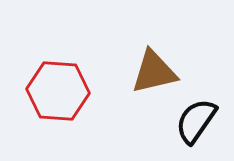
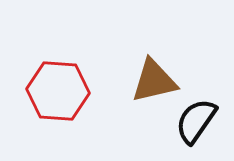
brown triangle: moved 9 px down
